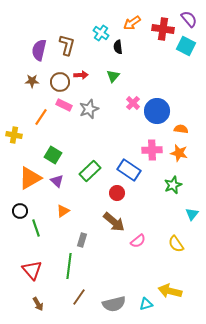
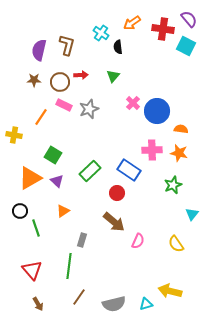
brown star at (32, 81): moved 2 px right, 1 px up
pink semicircle at (138, 241): rotated 28 degrees counterclockwise
